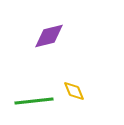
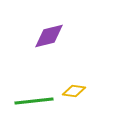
yellow diamond: rotated 60 degrees counterclockwise
